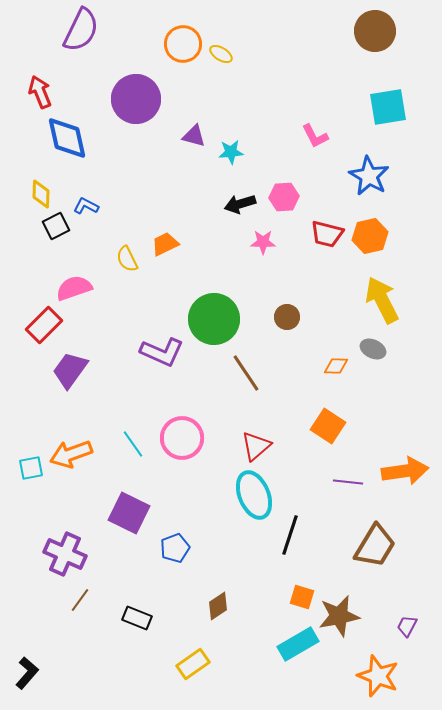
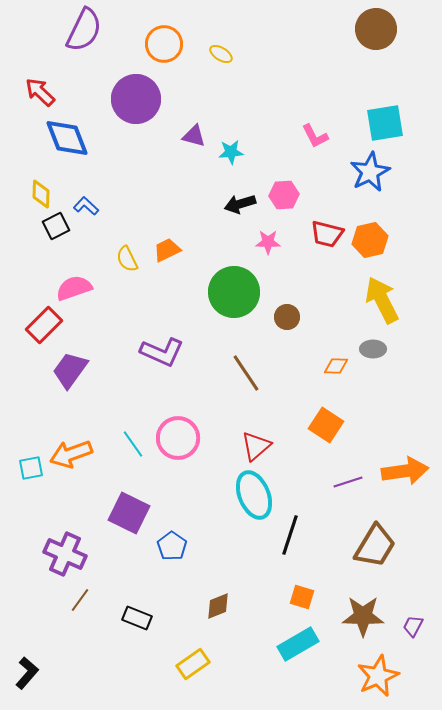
purple semicircle at (81, 30): moved 3 px right
brown circle at (375, 31): moved 1 px right, 2 px up
orange circle at (183, 44): moved 19 px left
red arrow at (40, 92): rotated 24 degrees counterclockwise
cyan square at (388, 107): moved 3 px left, 16 px down
blue diamond at (67, 138): rotated 9 degrees counterclockwise
blue star at (369, 176): moved 1 px right, 4 px up; rotated 15 degrees clockwise
pink hexagon at (284, 197): moved 2 px up
blue L-shape at (86, 206): rotated 15 degrees clockwise
orange hexagon at (370, 236): moved 4 px down
pink star at (263, 242): moved 5 px right
orange trapezoid at (165, 244): moved 2 px right, 6 px down
green circle at (214, 319): moved 20 px right, 27 px up
gray ellipse at (373, 349): rotated 25 degrees counterclockwise
orange square at (328, 426): moved 2 px left, 1 px up
pink circle at (182, 438): moved 4 px left
purple line at (348, 482): rotated 24 degrees counterclockwise
blue pentagon at (175, 548): moved 3 px left, 2 px up; rotated 16 degrees counterclockwise
brown diamond at (218, 606): rotated 12 degrees clockwise
brown star at (339, 616): moved 24 px right; rotated 12 degrees clockwise
purple trapezoid at (407, 626): moved 6 px right
orange star at (378, 676): rotated 27 degrees clockwise
